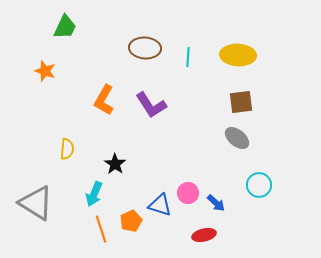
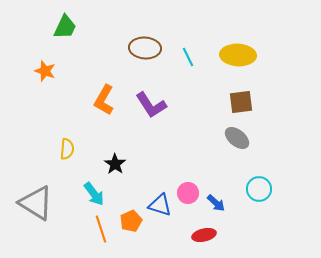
cyan line: rotated 30 degrees counterclockwise
cyan circle: moved 4 px down
cyan arrow: rotated 60 degrees counterclockwise
